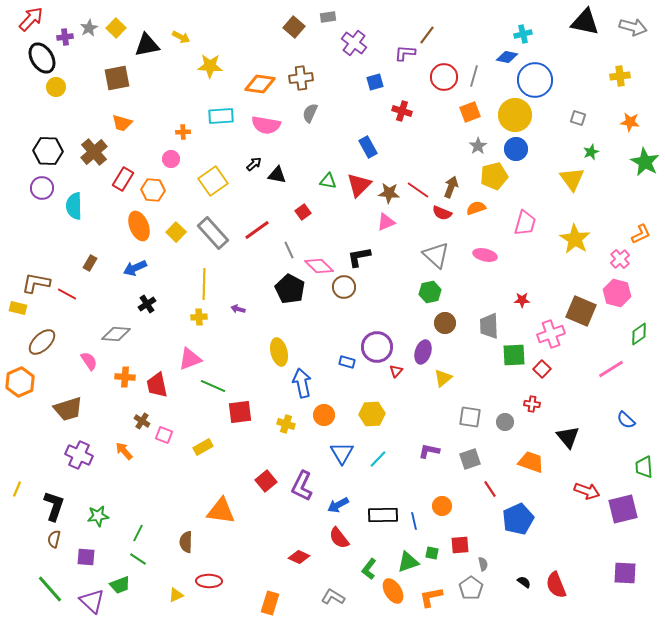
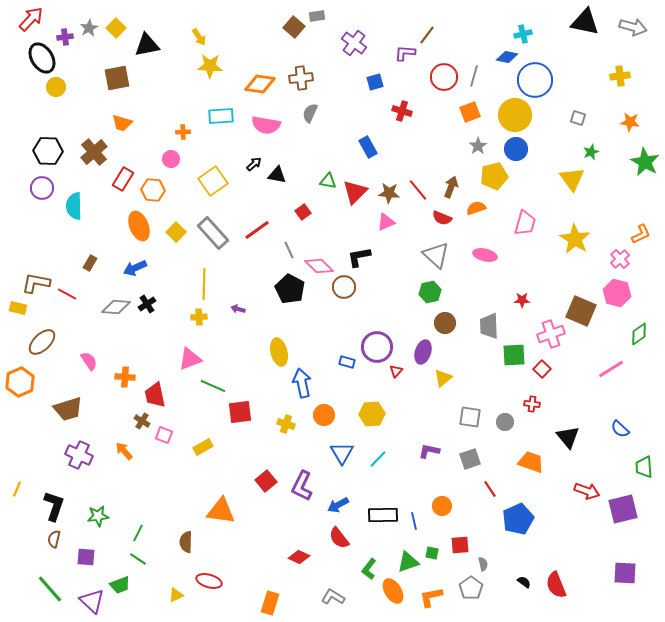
gray rectangle at (328, 17): moved 11 px left, 1 px up
yellow arrow at (181, 37): moved 18 px right; rotated 30 degrees clockwise
red triangle at (359, 185): moved 4 px left, 7 px down
red line at (418, 190): rotated 15 degrees clockwise
red semicircle at (442, 213): moved 5 px down
gray diamond at (116, 334): moved 27 px up
red trapezoid at (157, 385): moved 2 px left, 10 px down
blue semicircle at (626, 420): moved 6 px left, 9 px down
red ellipse at (209, 581): rotated 15 degrees clockwise
